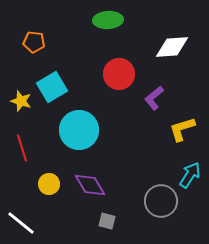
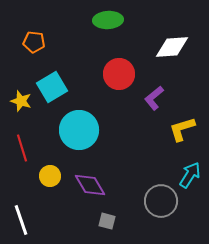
yellow circle: moved 1 px right, 8 px up
white line: moved 3 px up; rotated 32 degrees clockwise
